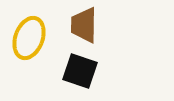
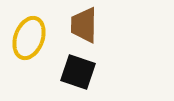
black square: moved 2 px left, 1 px down
